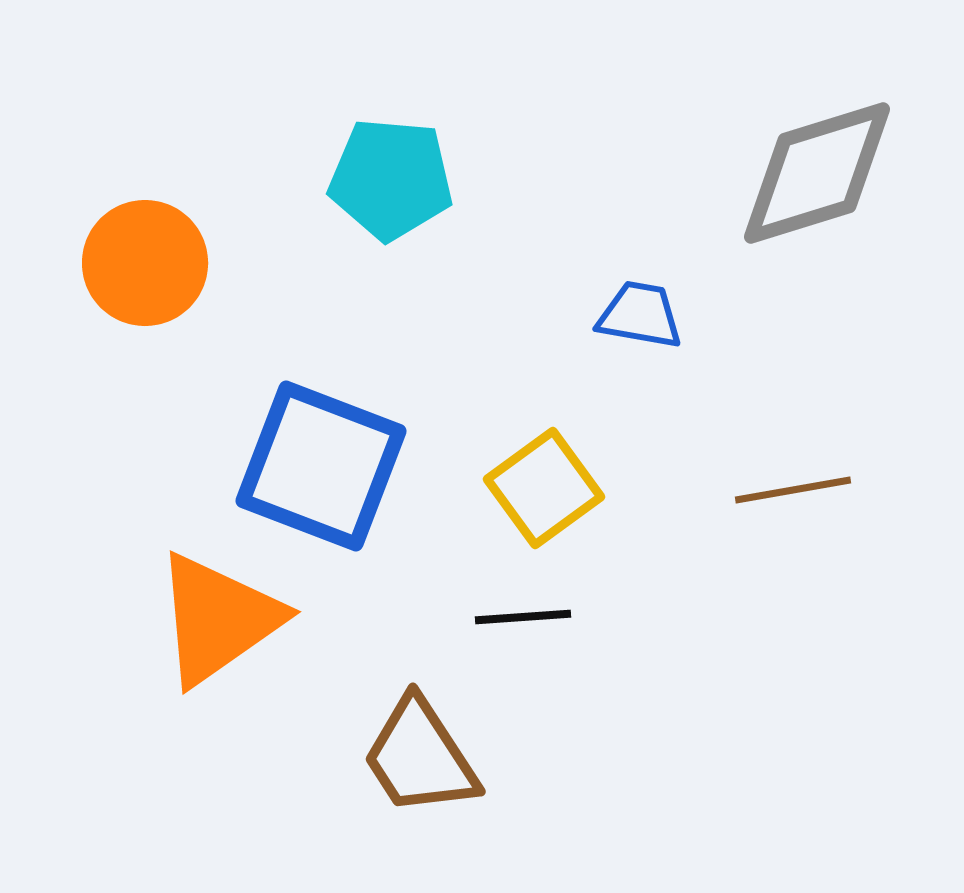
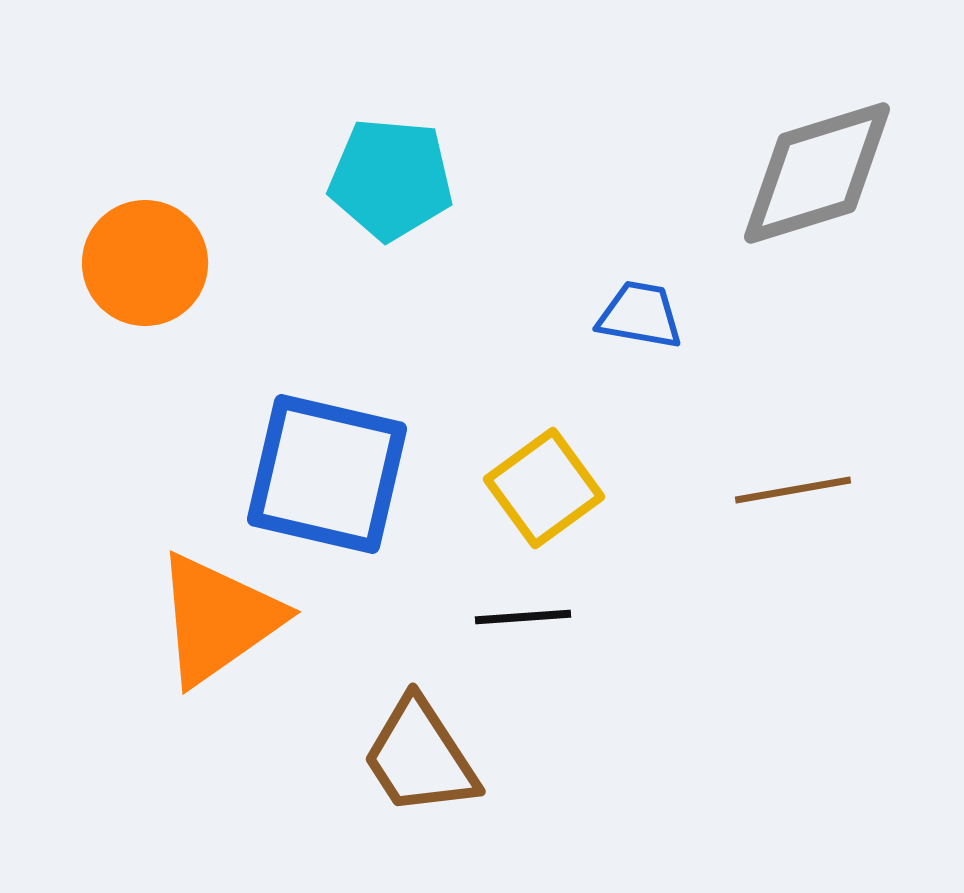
blue square: moved 6 px right, 8 px down; rotated 8 degrees counterclockwise
